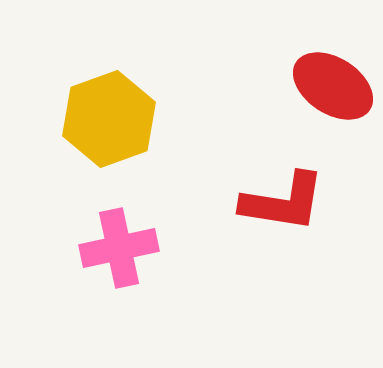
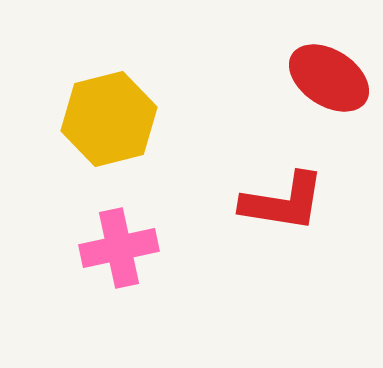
red ellipse: moved 4 px left, 8 px up
yellow hexagon: rotated 6 degrees clockwise
